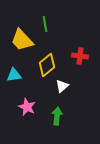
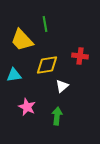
yellow diamond: rotated 30 degrees clockwise
